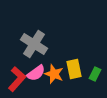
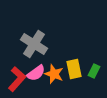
green rectangle: moved 1 px left, 3 px up
